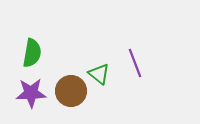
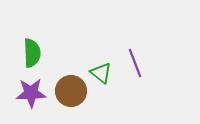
green semicircle: rotated 12 degrees counterclockwise
green triangle: moved 2 px right, 1 px up
